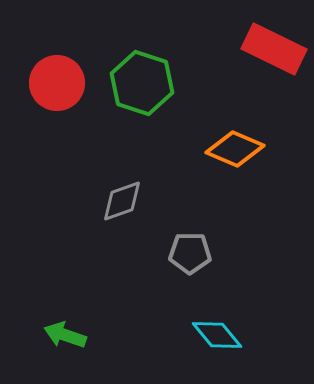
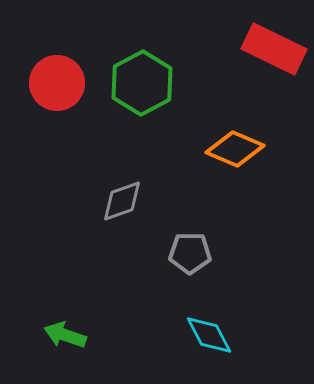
green hexagon: rotated 14 degrees clockwise
cyan diamond: moved 8 px left; rotated 12 degrees clockwise
